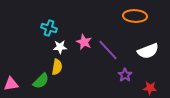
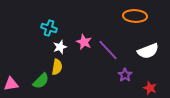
white star: rotated 16 degrees counterclockwise
red star: rotated 16 degrees clockwise
